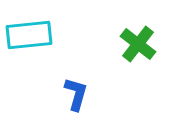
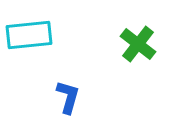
blue L-shape: moved 8 px left, 3 px down
